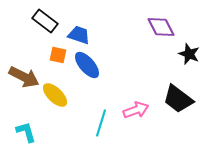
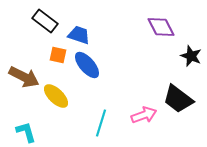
black star: moved 2 px right, 2 px down
yellow ellipse: moved 1 px right, 1 px down
pink arrow: moved 8 px right, 5 px down
